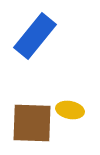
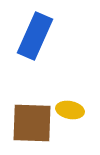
blue rectangle: rotated 15 degrees counterclockwise
